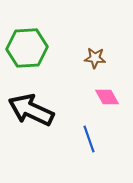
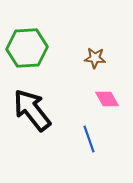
pink diamond: moved 2 px down
black arrow: moved 1 px right; rotated 27 degrees clockwise
